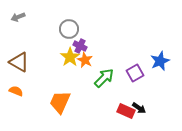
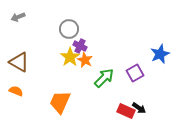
blue star: moved 7 px up
